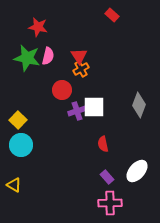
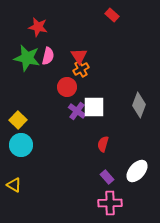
red circle: moved 5 px right, 3 px up
purple cross: rotated 36 degrees counterclockwise
red semicircle: rotated 28 degrees clockwise
